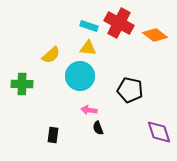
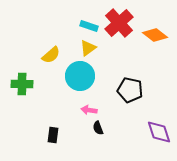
red cross: rotated 20 degrees clockwise
yellow triangle: rotated 42 degrees counterclockwise
